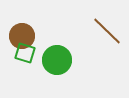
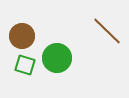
green square: moved 12 px down
green circle: moved 2 px up
